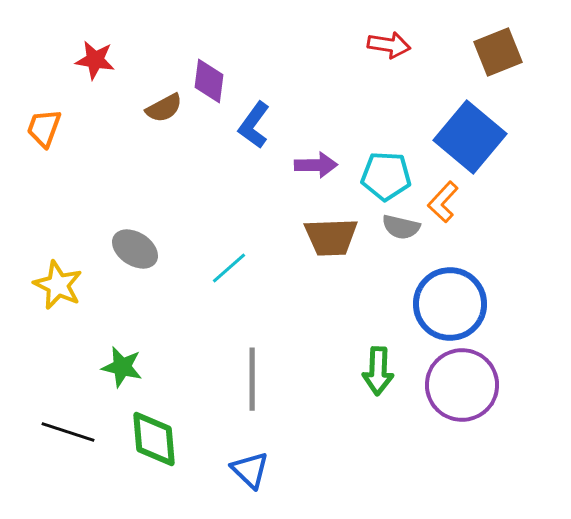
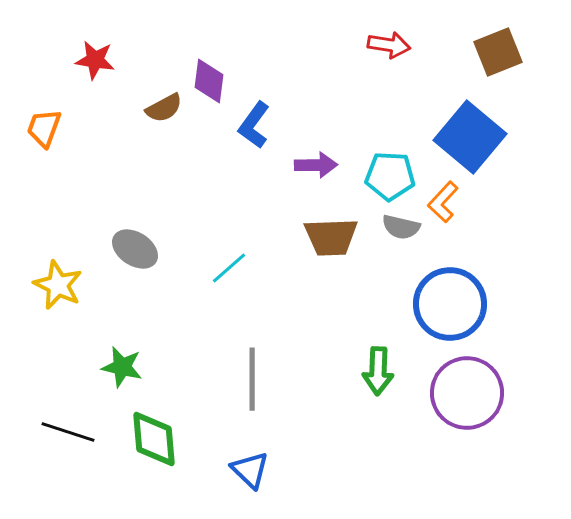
cyan pentagon: moved 4 px right
purple circle: moved 5 px right, 8 px down
